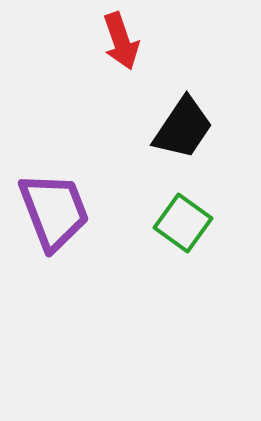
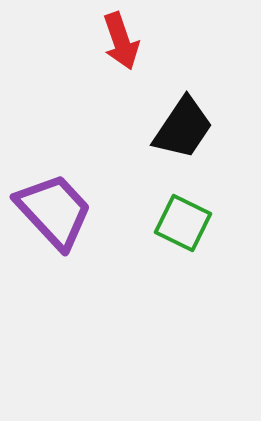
purple trapezoid: rotated 22 degrees counterclockwise
green square: rotated 10 degrees counterclockwise
